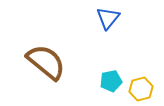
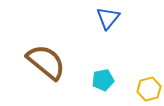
cyan pentagon: moved 8 px left, 1 px up
yellow hexagon: moved 8 px right
